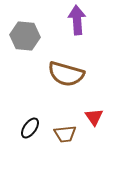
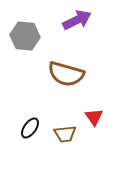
purple arrow: rotated 68 degrees clockwise
